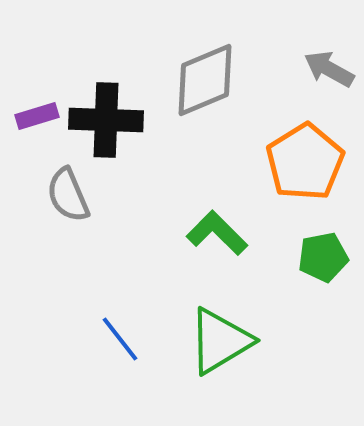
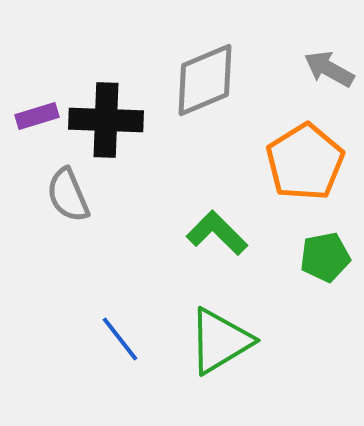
green pentagon: moved 2 px right
